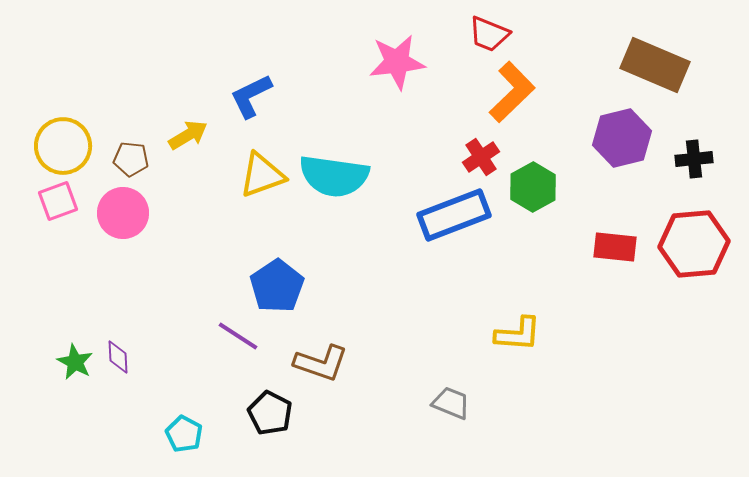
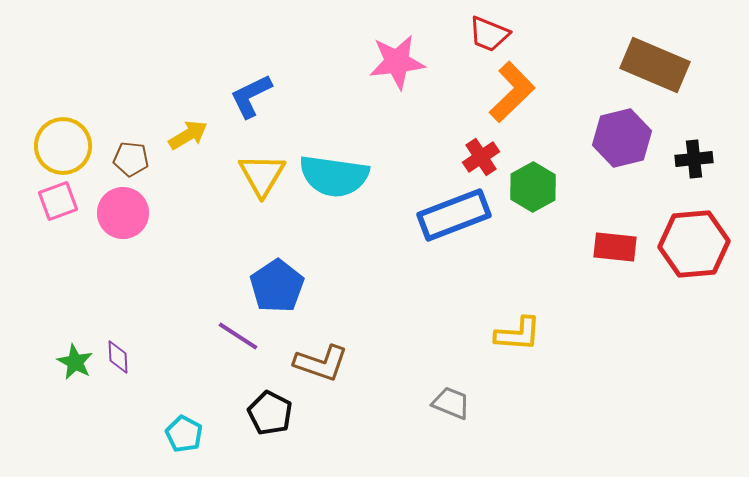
yellow triangle: rotated 39 degrees counterclockwise
